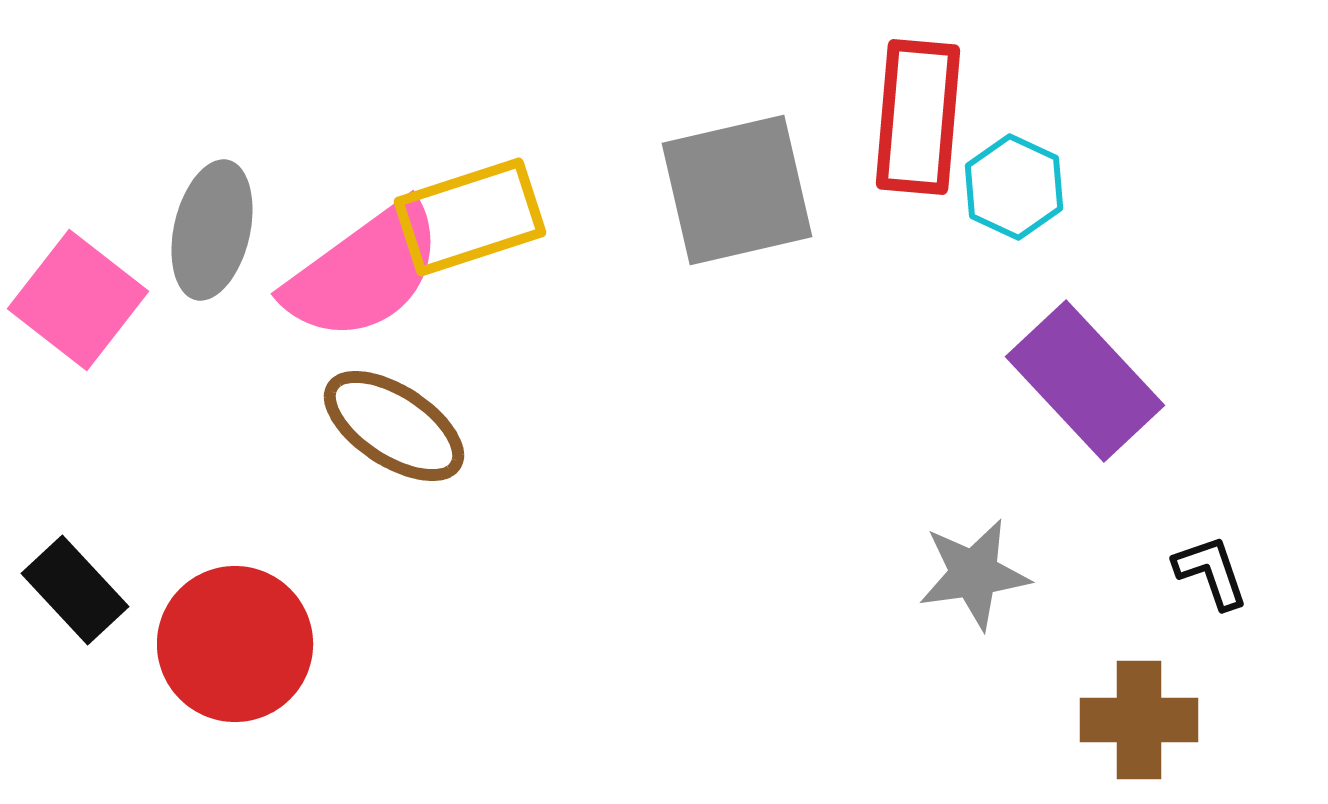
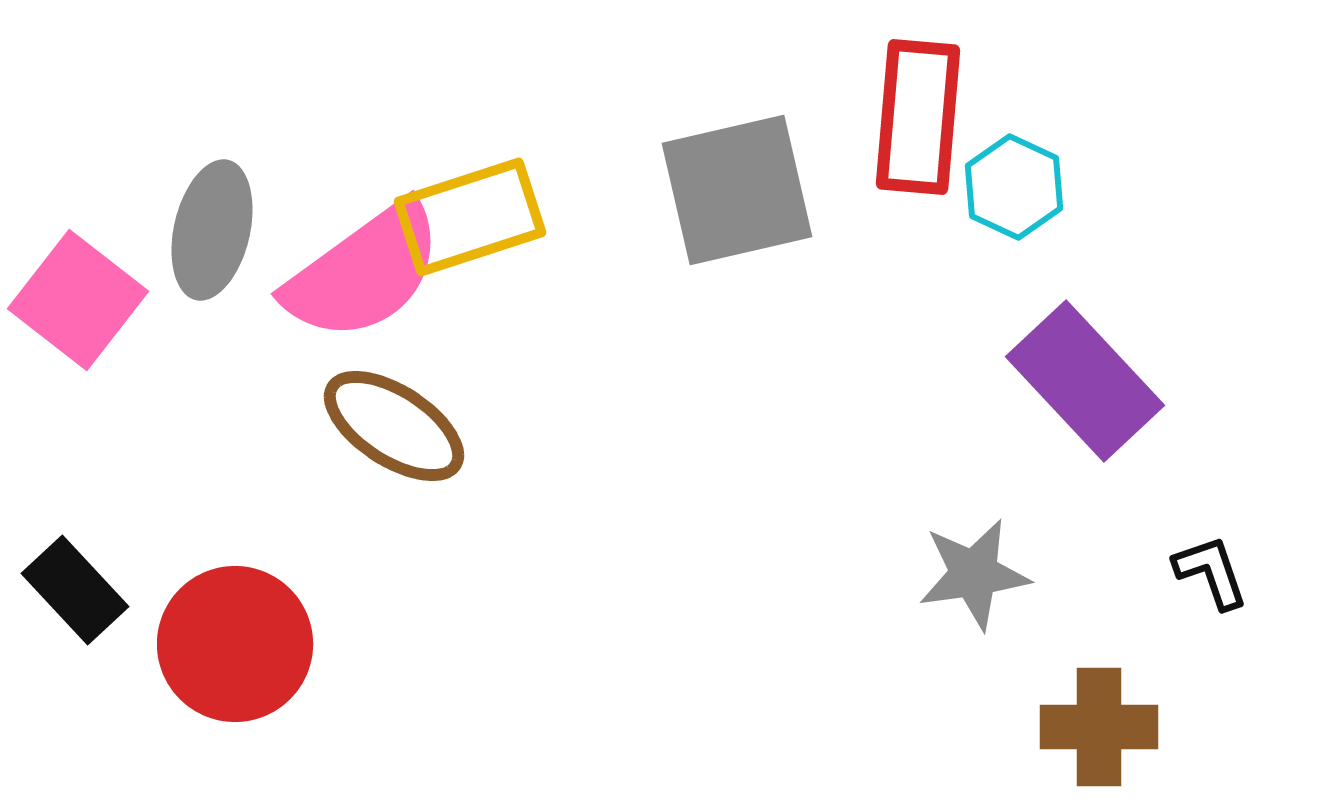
brown cross: moved 40 px left, 7 px down
